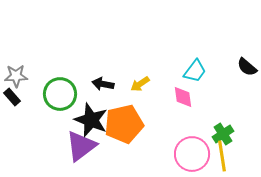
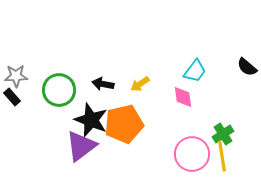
green circle: moved 1 px left, 4 px up
